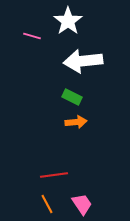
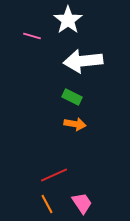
white star: moved 1 px up
orange arrow: moved 1 px left, 2 px down; rotated 15 degrees clockwise
red line: rotated 16 degrees counterclockwise
pink trapezoid: moved 1 px up
